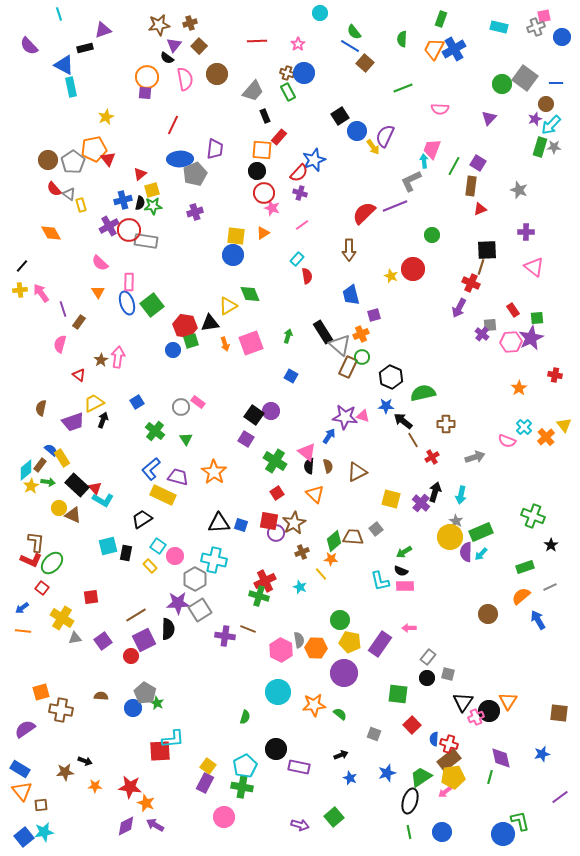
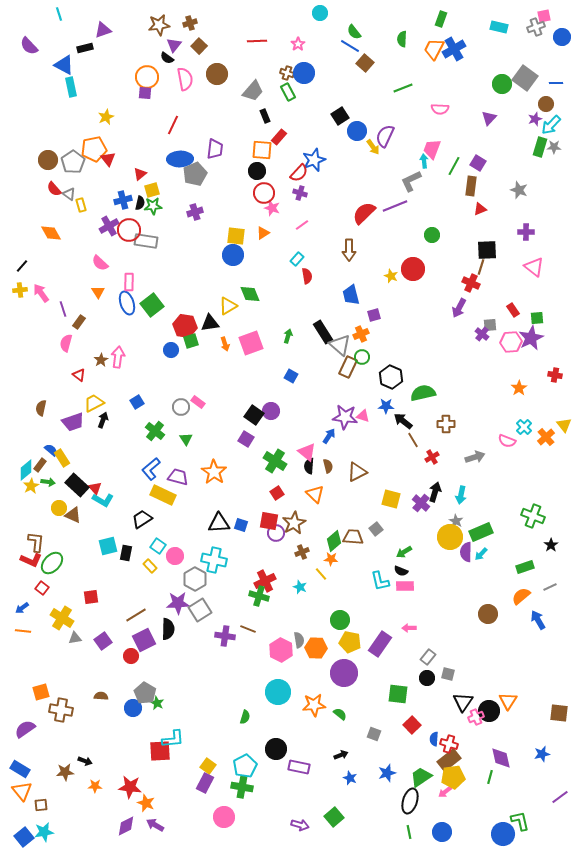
pink semicircle at (60, 344): moved 6 px right, 1 px up
blue circle at (173, 350): moved 2 px left
